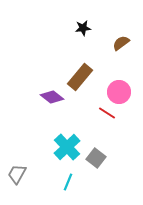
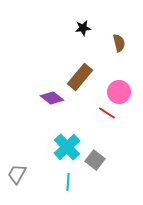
brown semicircle: moved 2 px left; rotated 114 degrees clockwise
purple diamond: moved 1 px down
gray square: moved 1 px left, 2 px down
cyan line: rotated 18 degrees counterclockwise
